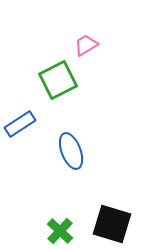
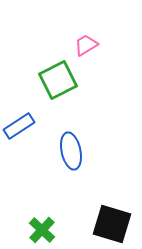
blue rectangle: moved 1 px left, 2 px down
blue ellipse: rotated 9 degrees clockwise
green cross: moved 18 px left, 1 px up
